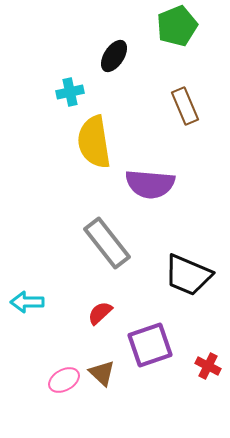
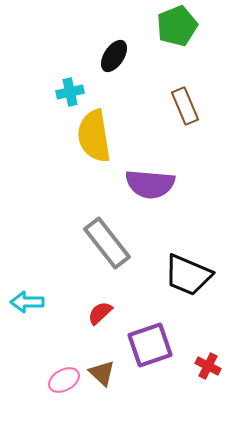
yellow semicircle: moved 6 px up
